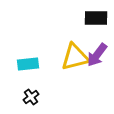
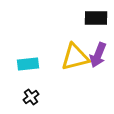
purple arrow: moved 1 px right; rotated 15 degrees counterclockwise
